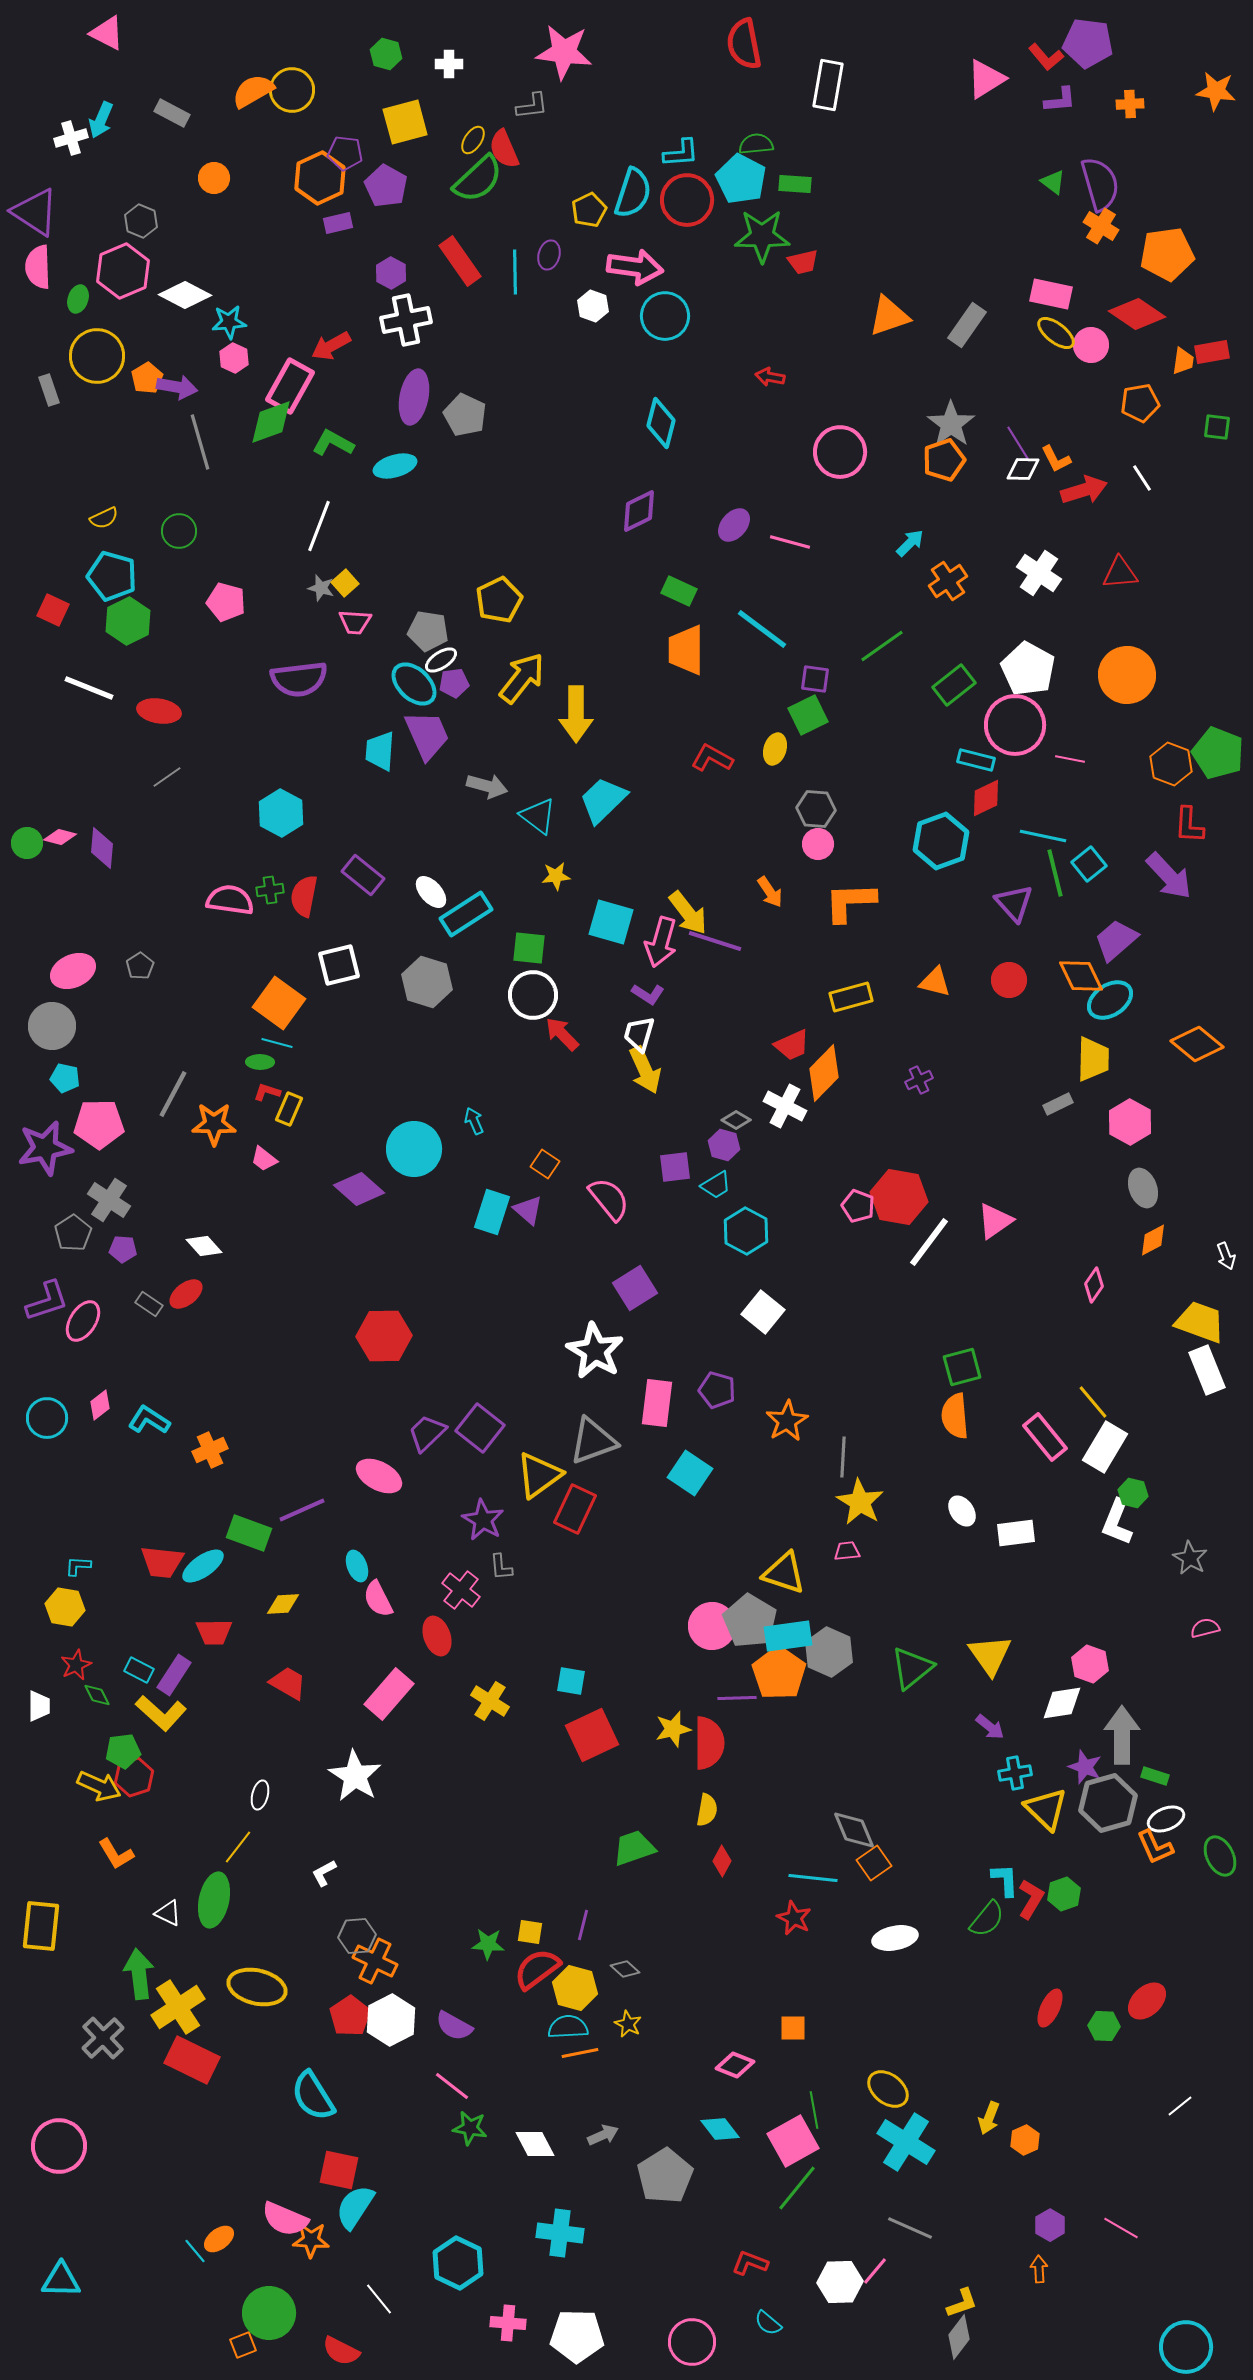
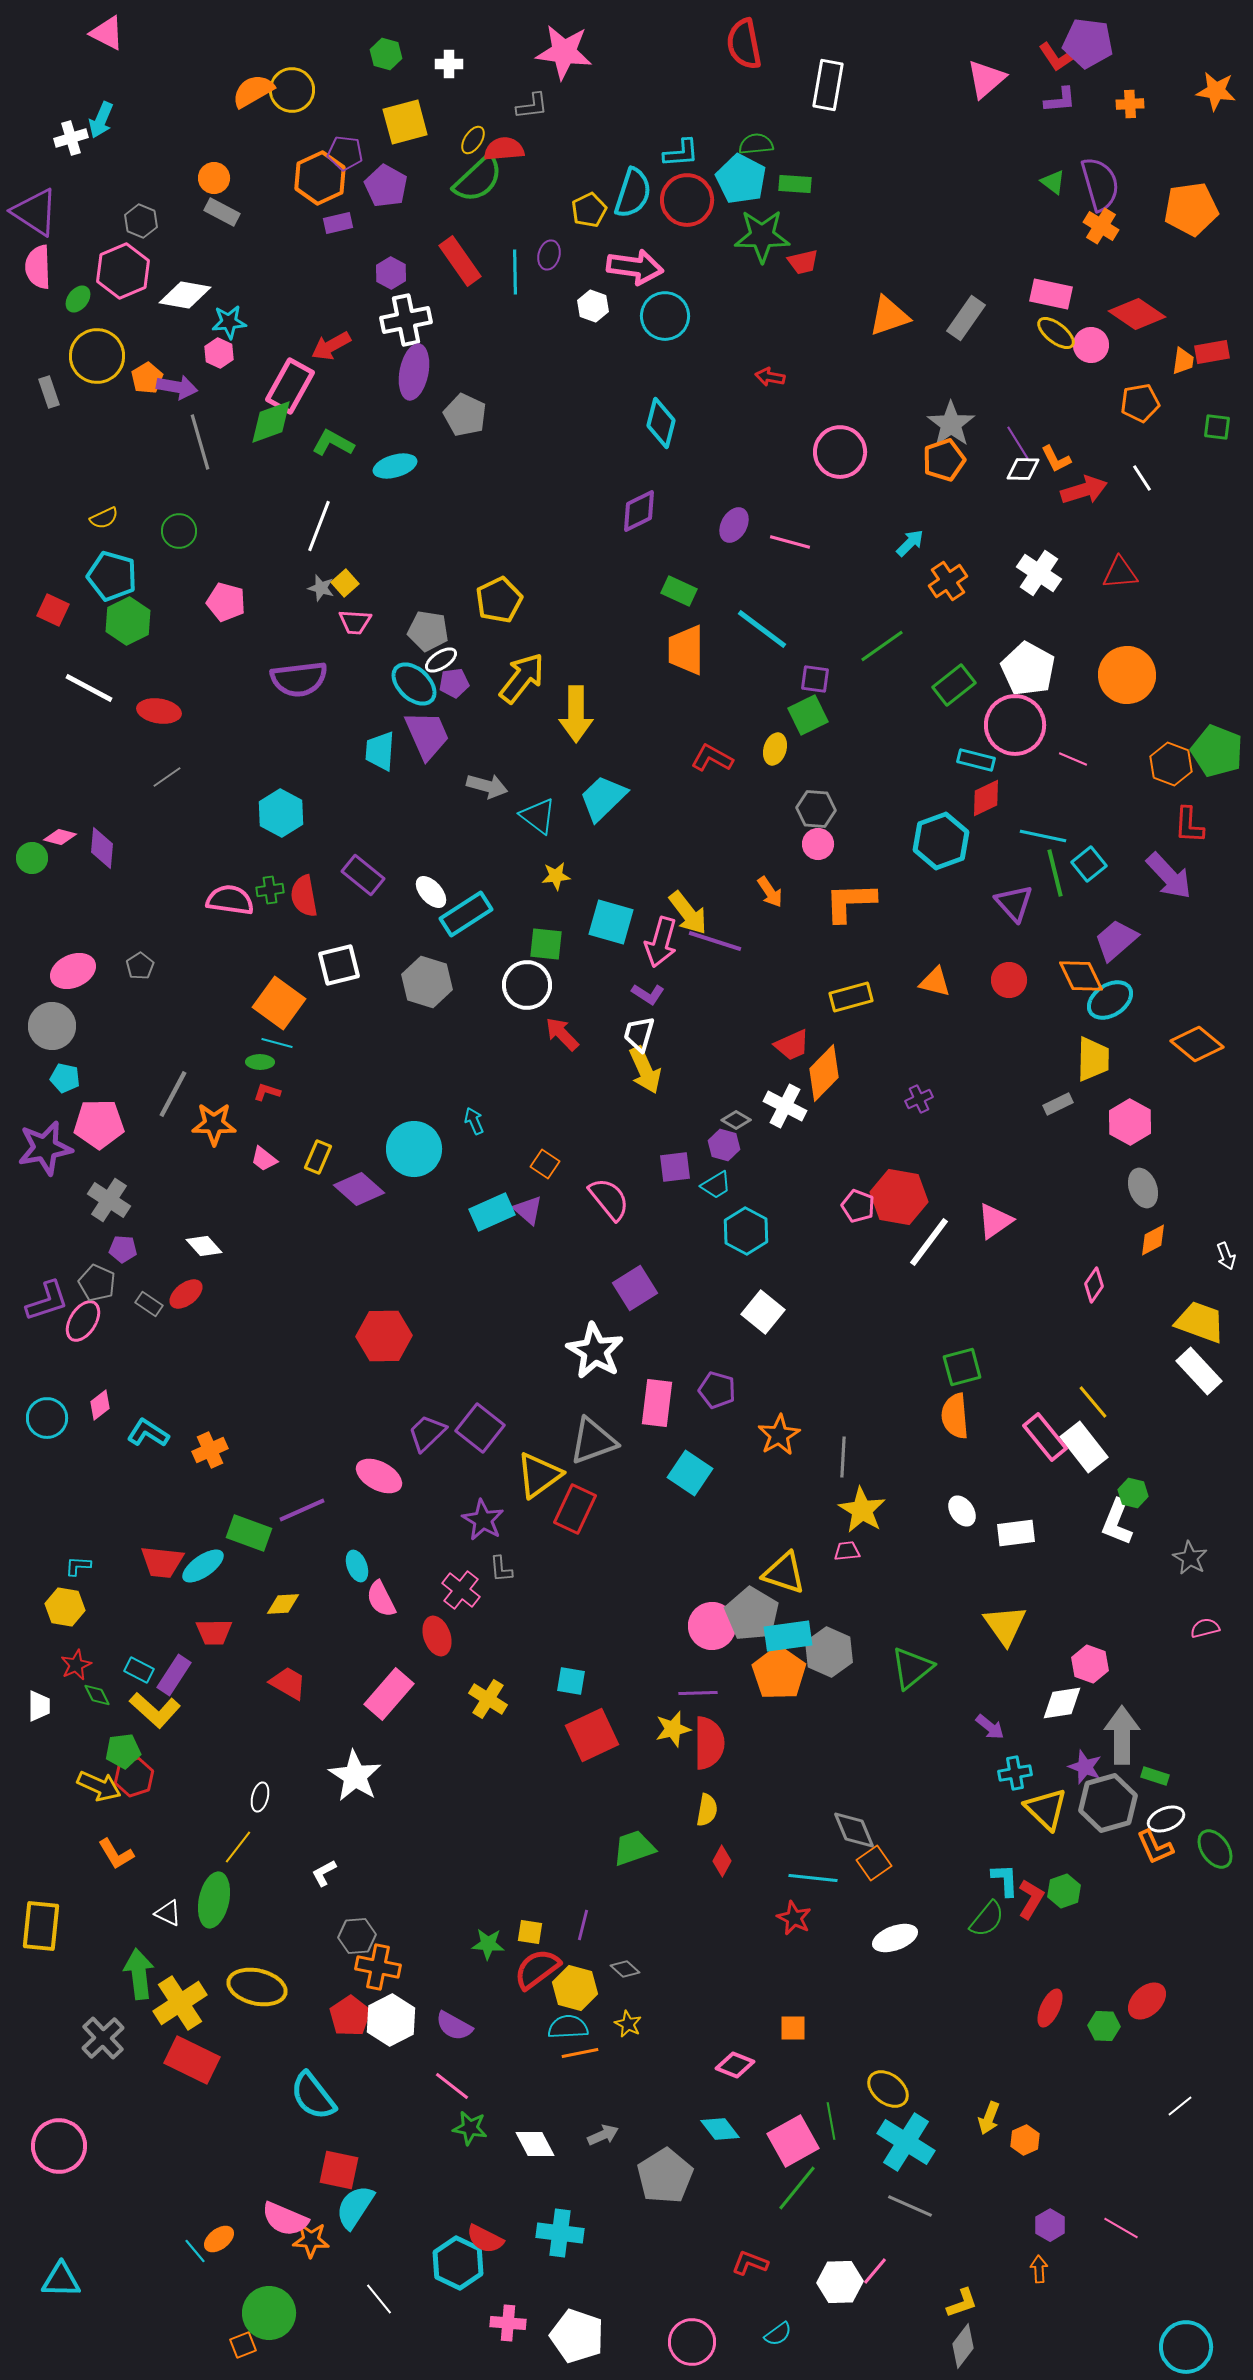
red L-shape at (1046, 57): moved 10 px right; rotated 6 degrees clockwise
pink triangle at (986, 79): rotated 9 degrees counterclockwise
gray rectangle at (172, 113): moved 50 px right, 99 px down
red semicircle at (504, 149): rotated 108 degrees clockwise
orange pentagon at (1167, 254): moved 24 px right, 45 px up
white diamond at (185, 295): rotated 18 degrees counterclockwise
green ellipse at (78, 299): rotated 20 degrees clockwise
gray rectangle at (967, 325): moved 1 px left, 7 px up
pink hexagon at (234, 358): moved 15 px left, 5 px up
gray rectangle at (49, 390): moved 2 px down
purple ellipse at (414, 397): moved 25 px up
purple ellipse at (734, 525): rotated 12 degrees counterclockwise
white line at (89, 688): rotated 6 degrees clockwise
green pentagon at (1218, 753): moved 1 px left, 2 px up
pink line at (1070, 759): moved 3 px right; rotated 12 degrees clockwise
cyan trapezoid at (603, 800): moved 2 px up
green circle at (27, 843): moved 5 px right, 15 px down
red semicircle at (304, 896): rotated 21 degrees counterclockwise
green square at (529, 948): moved 17 px right, 4 px up
white circle at (533, 995): moved 6 px left, 10 px up
purple cross at (919, 1080): moved 19 px down
yellow rectangle at (289, 1109): moved 29 px right, 48 px down
cyan rectangle at (492, 1212): rotated 48 degrees clockwise
gray pentagon at (73, 1233): moved 24 px right, 50 px down; rotated 15 degrees counterclockwise
white rectangle at (1207, 1370): moved 8 px left, 1 px down; rotated 21 degrees counterclockwise
cyan L-shape at (149, 1420): moved 1 px left, 13 px down
orange star at (787, 1421): moved 8 px left, 14 px down
white rectangle at (1105, 1447): moved 21 px left; rotated 69 degrees counterclockwise
yellow star at (860, 1502): moved 2 px right, 8 px down
gray L-shape at (501, 1567): moved 2 px down
pink semicircle at (378, 1599): moved 3 px right
gray pentagon at (750, 1621): moved 2 px right, 7 px up
yellow triangle at (990, 1655): moved 15 px right, 30 px up
purple line at (737, 1698): moved 39 px left, 5 px up
yellow cross at (490, 1701): moved 2 px left, 2 px up
yellow L-shape at (161, 1713): moved 6 px left, 3 px up
white ellipse at (260, 1795): moved 2 px down
green ellipse at (1220, 1856): moved 5 px left, 7 px up; rotated 9 degrees counterclockwise
green hexagon at (1064, 1894): moved 3 px up
white ellipse at (895, 1938): rotated 9 degrees counterclockwise
orange cross at (375, 1961): moved 3 px right, 6 px down; rotated 15 degrees counterclockwise
yellow cross at (178, 2007): moved 2 px right, 4 px up
cyan semicircle at (313, 2096): rotated 6 degrees counterclockwise
green line at (814, 2110): moved 17 px right, 11 px down
gray line at (910, 2228): moved 22 px up
cyan semicircle at (768, 2323): moved 10 px right, 11 px down; rotated 76 degrees counterclockwise
white pentagon at (577, 2336): rotated 18 degrees clockwise
gray diamond at (959, 2337): moved 4 px right, 9 px down
red semicircle at (341, 2351): moved 144 px right, 112 px up
